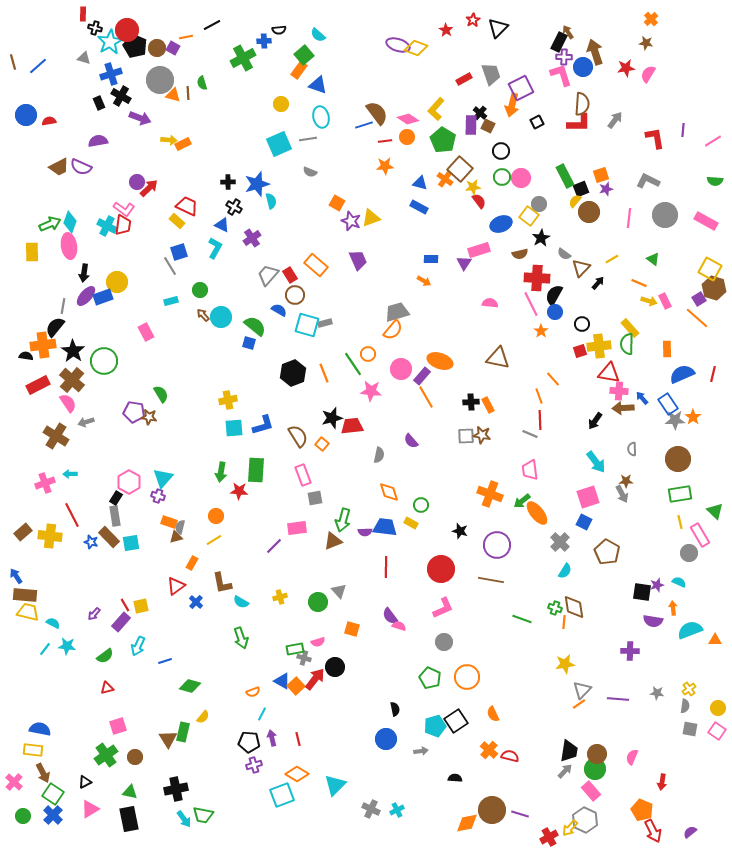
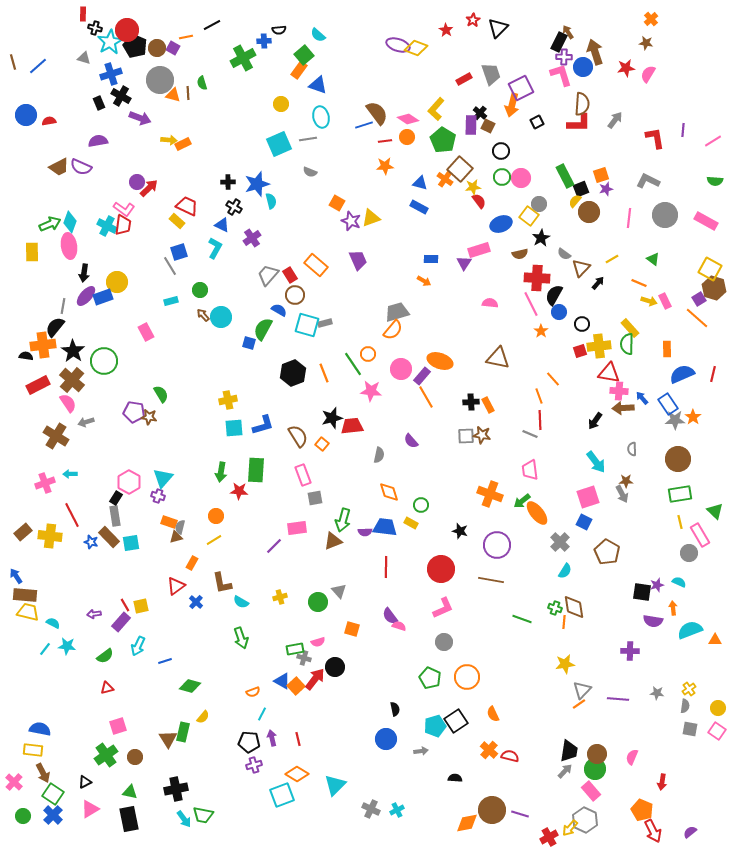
blue circle at (555, 312): moved 4 px right
green semicircle at (255, 326): moved 8 px right, 3 px down; rotated 100 degrees counterclockwise
purple arrow at (94, 614): rotated 40 degrees clockwise
